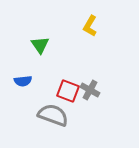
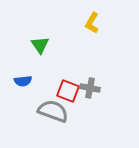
yellow L-shape: moved 2 px right, 3 px up
gray cross: moved 2 px up; rotated 18 degrees counterclockwise
gray semicircle: moved 4 px up
